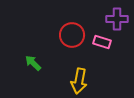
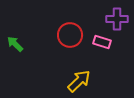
red circle: moved 2 px left
green arrow: moved 18 px left, 19 px up
yellow arrow: rotated 145 degrees counterclockwise
